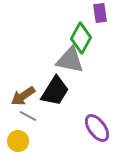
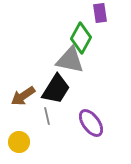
black trapezoid: moved 1 px right, 2 px up
gray line: moved 19 px right; rotated 48 degrees clockwise
purple ellipse: moved 6 px left, 5 px up
yellow circle: moved 1 px right, 1 px down
